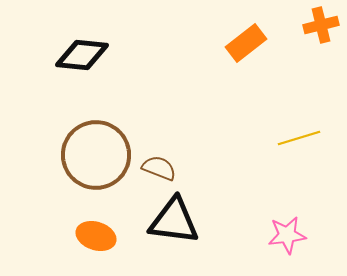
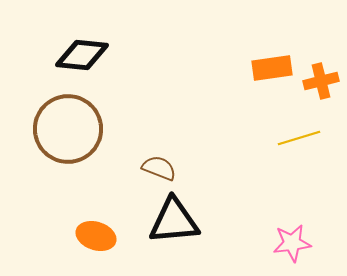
orange cross: moved 56 px down
orange rectangle: moved 26 px right, 25 px down; rotated 30 degrees clockwise
brown circle: moved 28 px left, 26 px up
black triangle: rotated 12 degrees counterclockwise
pink star: moved 5 px right, 8 px down
